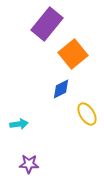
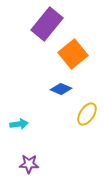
blue diamond: rotated 50 degrees clockwise
yellow ellipse: rotated 65 degrees clockwise
